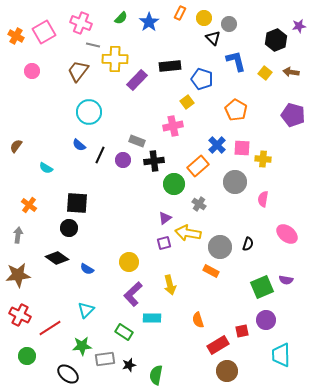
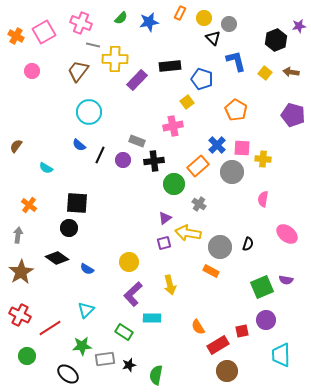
blue star at (149, 22): rotated 24 degrees clockwise
gray circle at (235, 182): moved 3 px left, 10 px up
brown star at (18, 275): moved 3 px right, 3 px up; rotated 25 degrees counterclockwise
orange semicircle at (198, 320): moved 7 px down; rotated 14 degrees counterclockwise
